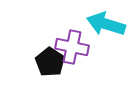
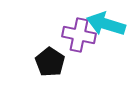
purple cross: moved 7 px right, 12 px up
